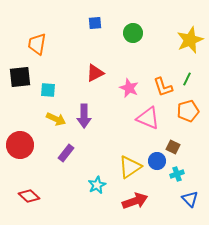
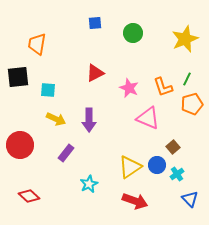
yellow star: moved 5 px left, 1 px up
black square: moved 2 px left
orange pentagon: moved 4 px right, 7 px up
purple arrow: moved 5 px right, 4 px down
brown square: rotated 24 degrees clockwise
blue circle: moved 4 px down
cyan cross: rotated 16 degrees counterclockwise
cyan star: moved 8 px left, 1 px up
red arrow: rotated 40 degrees clockwise
